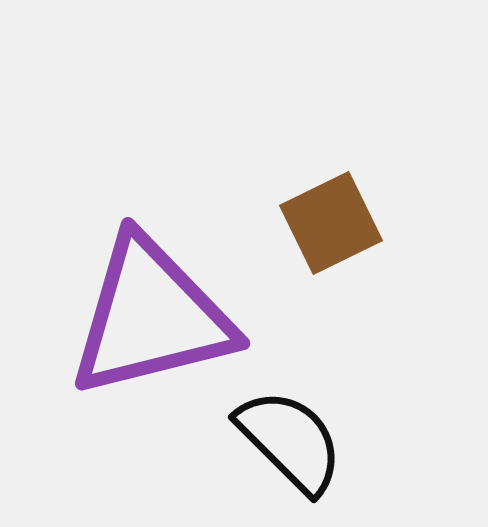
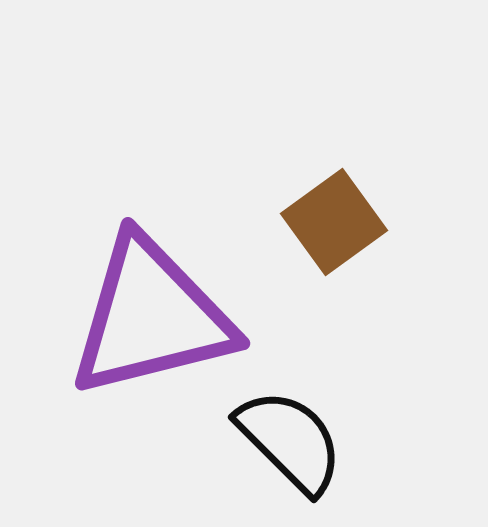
brown square: moved 3 px right, 1 px up; rotated 10 degrees counterclockwise
